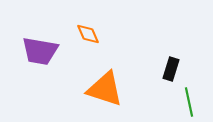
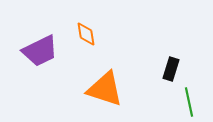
orange diamond: moved 2 px left; rotated 15 degrees clockwise
purple trapezoid: rotated 36 degrees counterclockwise
